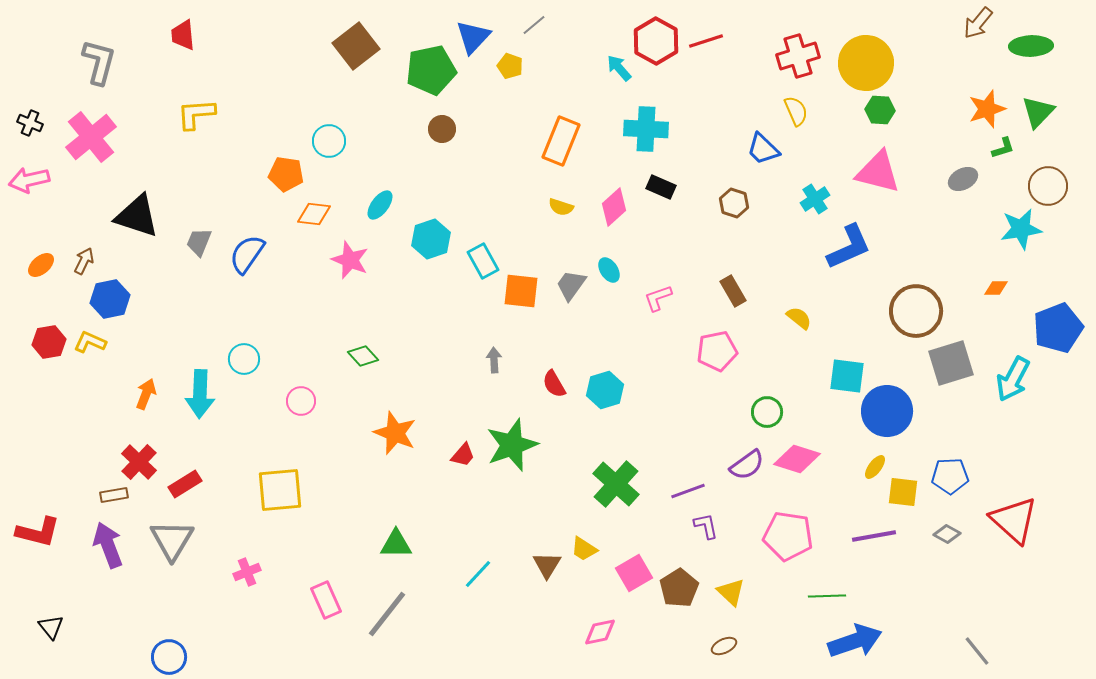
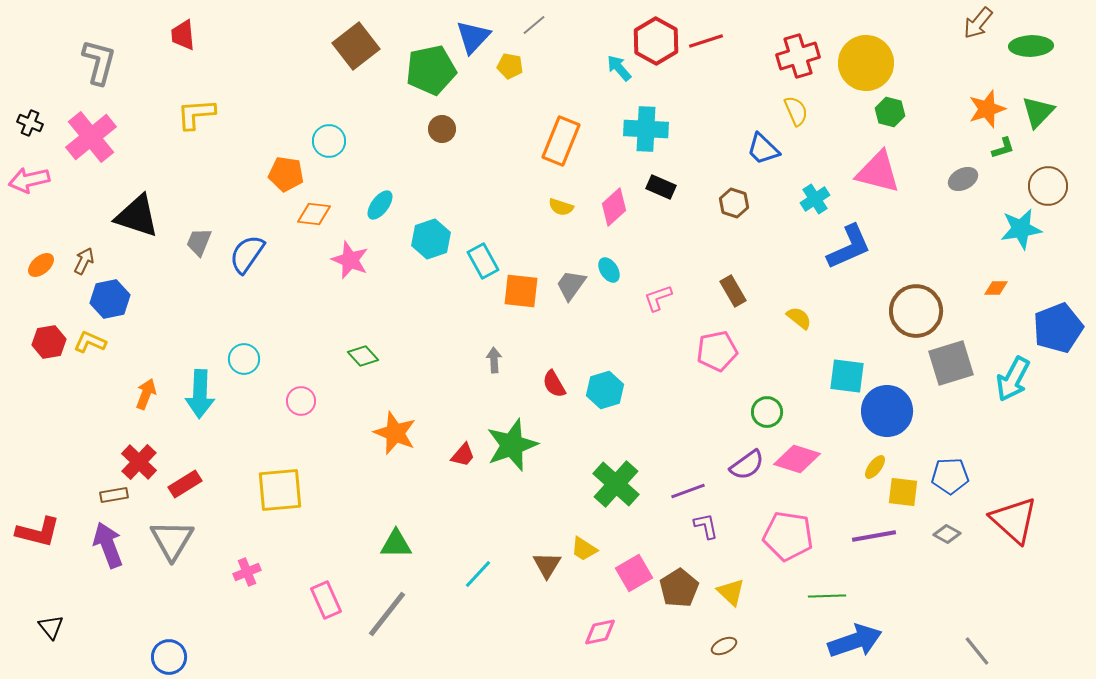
yellow pentagon at (510, 66): rotated 10 degrees counterclockwise
green hexagon at (880, 110): moved 10 px right, 2 px down; rotated 12 degrees clockwise
